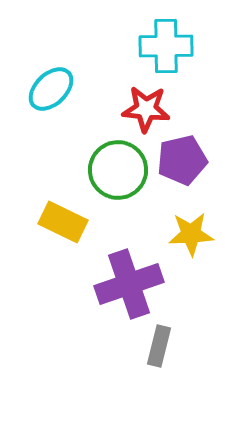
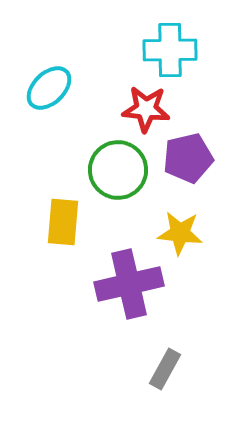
cyan cross: moved 4 px right, 4 px down
cyan ellipse: moved 2 px left, 1 px up
purple pentagon: moved 6 px right, 2 px up
yellow rectangle: rotated 69 degrees clockwise
yellow star: moved 11 px left, 1 px up; rotated 9 degrees clockwise
purple cross: rotated 6 degrees clockwise
gray rectangle: moved 6 px right, 23 px down; rotated 15 degrees clockwise
